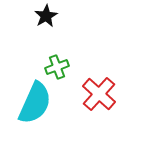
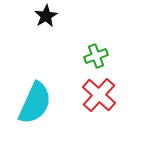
green cross: moved 39 px right, 11 px up
red cross: moved 1 px down
